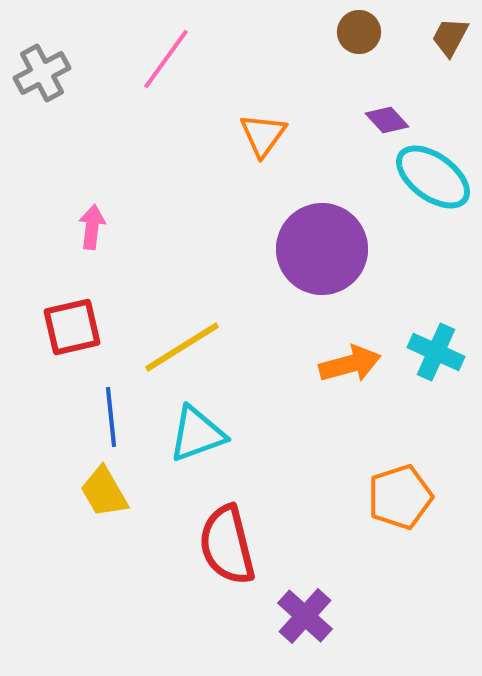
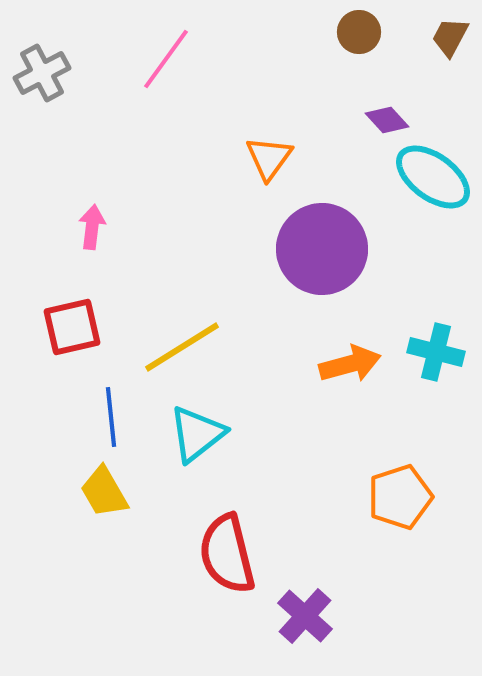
orange triangle: moved 6 px right, 23 px down
cyan cross: rotated 10 degrees counterclockwise
cyan triangle: rotated 18 degrees counterclockwise
red semicircle: moved 9 px down
